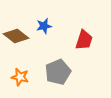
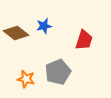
brown diamond: moved 3 px up
orange star: moved 6 px right, 2 px down
